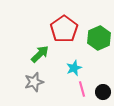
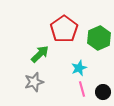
cyan star: moved 5 px right
